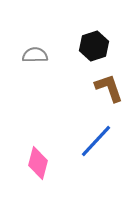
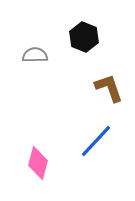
black hexagon: moved 10 px left, 9 px up; rotated 20 degrees counterclockwise
